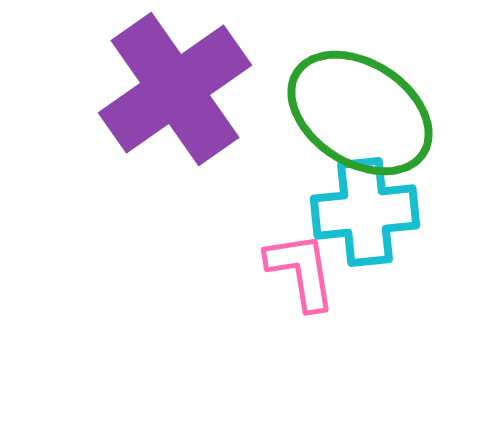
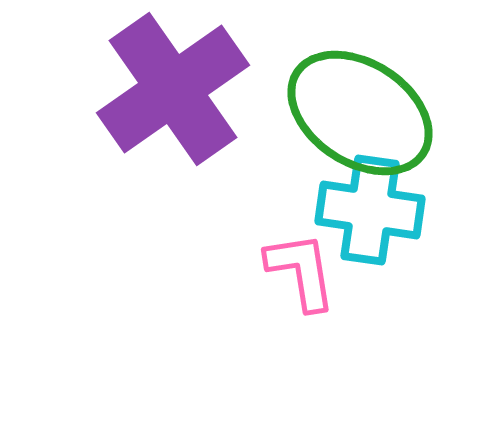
purple cross: moved 2 px left
cyan cross: moved 5 px right, 2 px up; rotated 14 degrees clockwise
